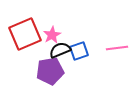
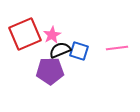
blue square: rotated 36 degrees clockwise
purple pentagon: rotated 8 degrees clockwise
